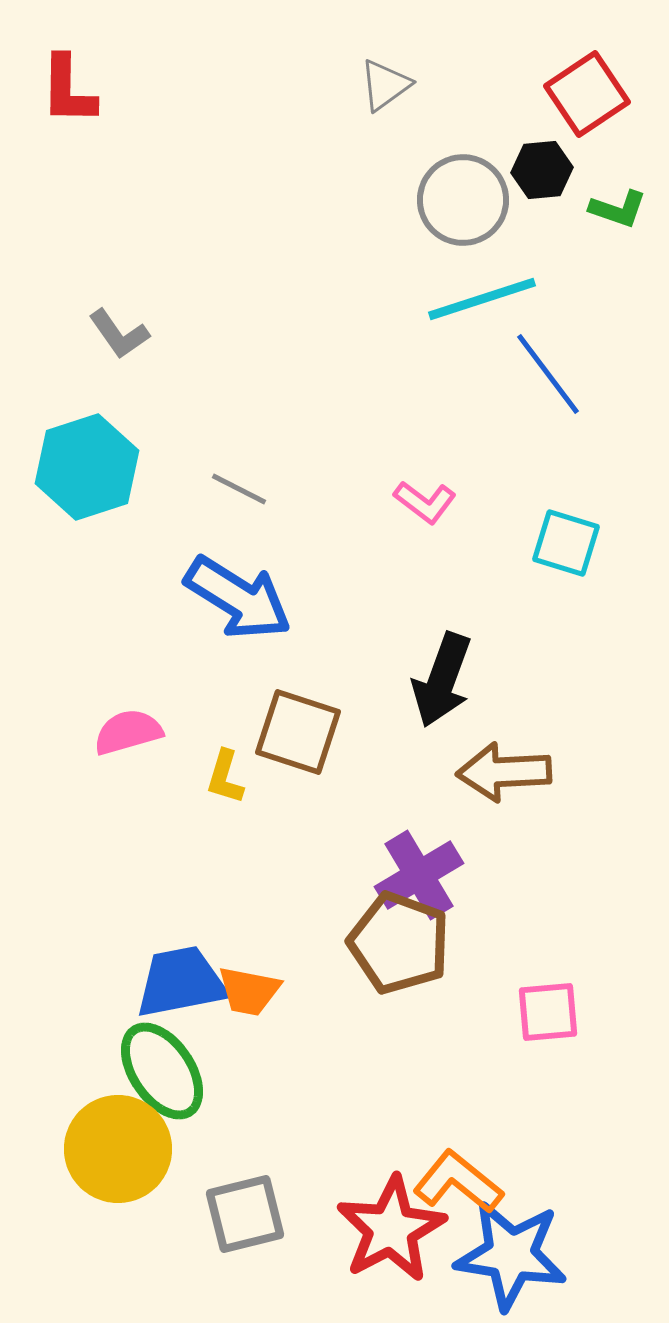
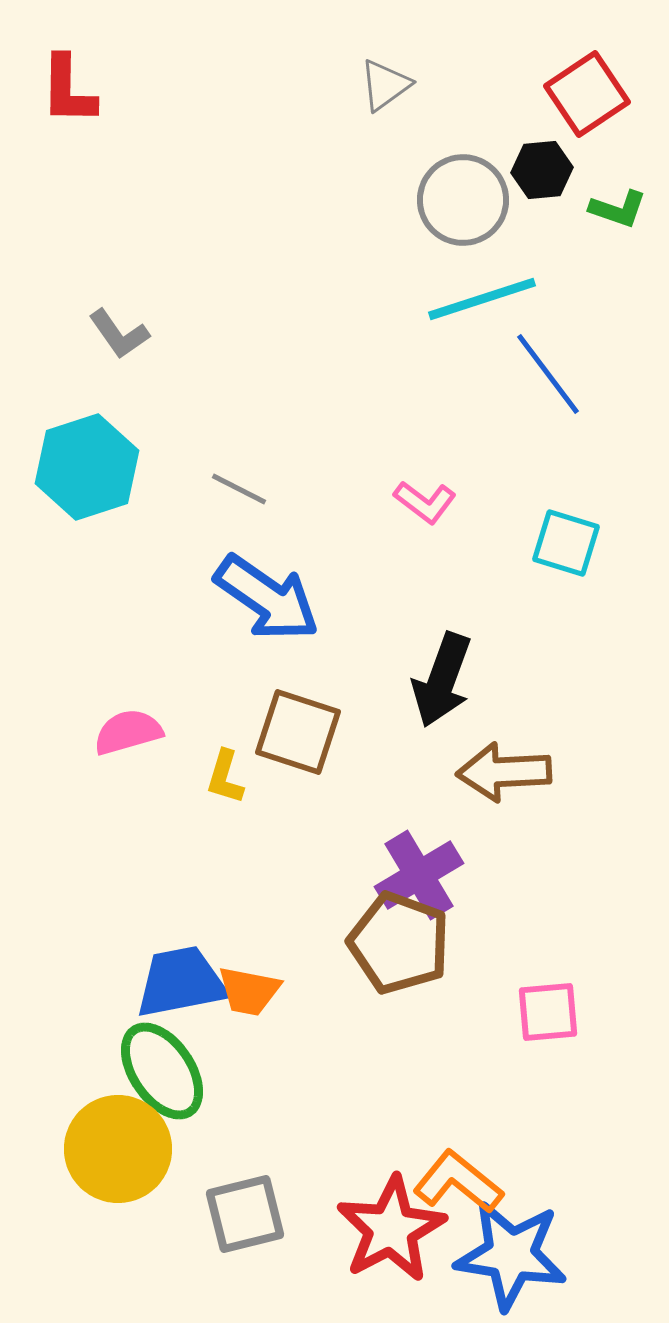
blue arrow: moved 29 px right; rotated 3 degrees clockwise
